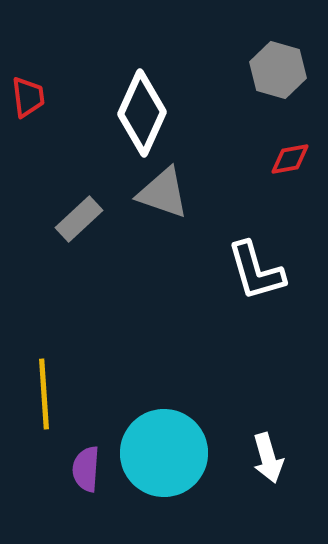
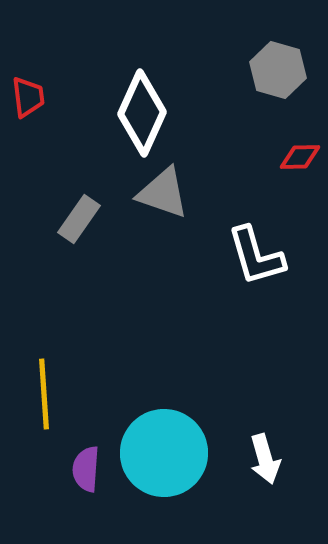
red diamond: moved 10 px right, 2 px up; rotated 9 degrees clockwise
gray rectangle: rotated 12 degrees counterclockwise
white L-shape: moved 15 px up
white arrow: moved 3 px left, 1 px down
